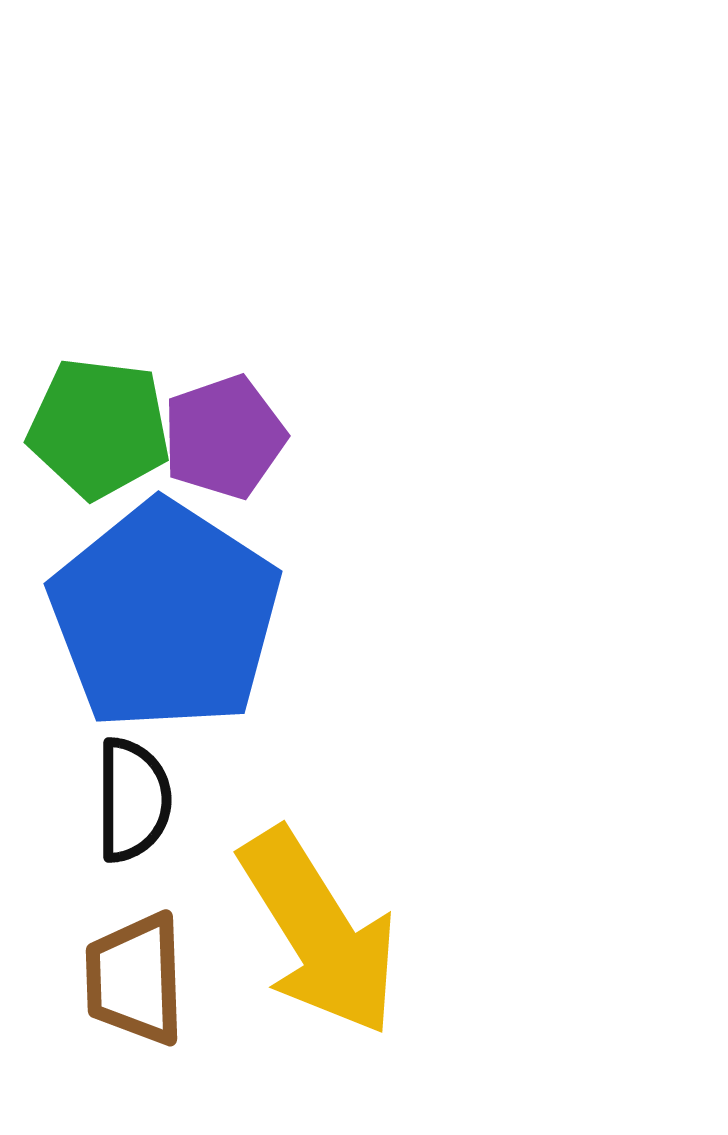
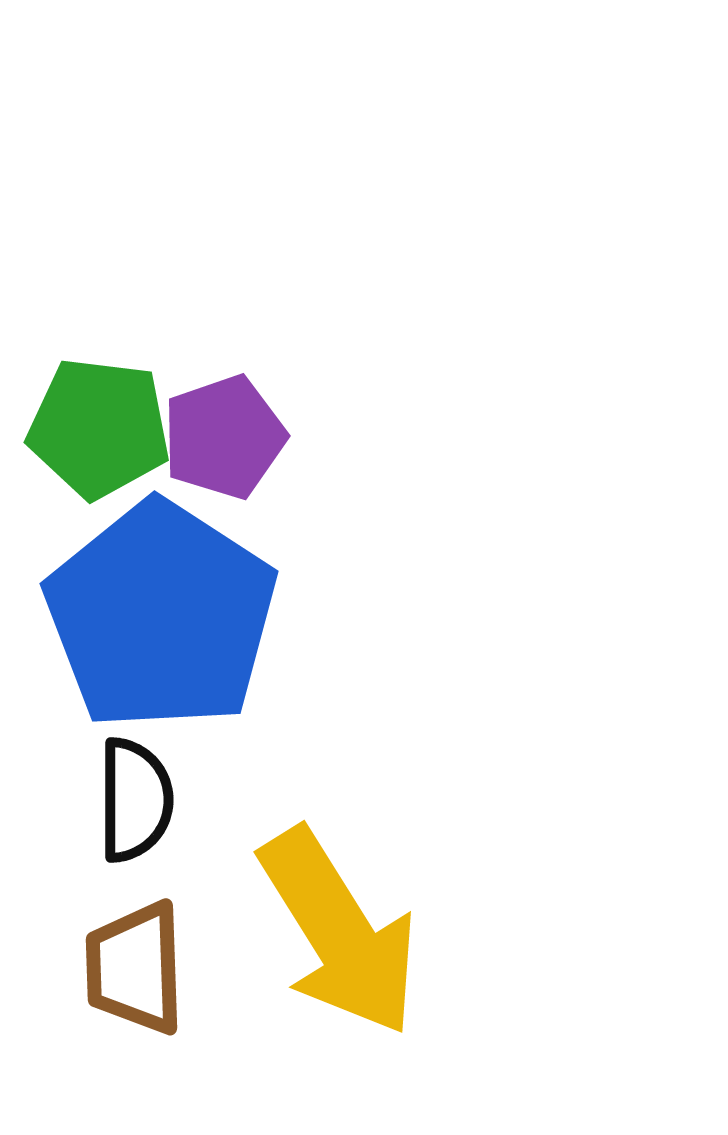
blue pentagon: moved 4 px left
black semicircle: moved 2 px right
yellow arrow: moved 20 px right
brown trapezoid: moved 11 px up
